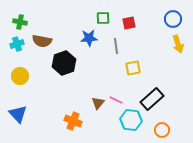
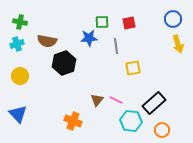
green square: moved 1 px left, 4 px down
brown semicircle: moved 5 px right
black rectangle: moved 2 px right, 4 px down
brown triangle: moved 1 px left, 3 px up
cyan hexagon: moved 1 px down
